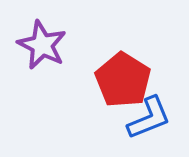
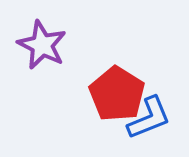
red pentagon: moved 6 px left, 14 px down
